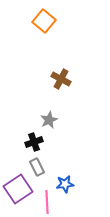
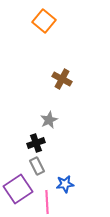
brown cross: moved 1 px right
black cross: moved 2 px right, 1 px down
gray rectangle: moved 1 px up
